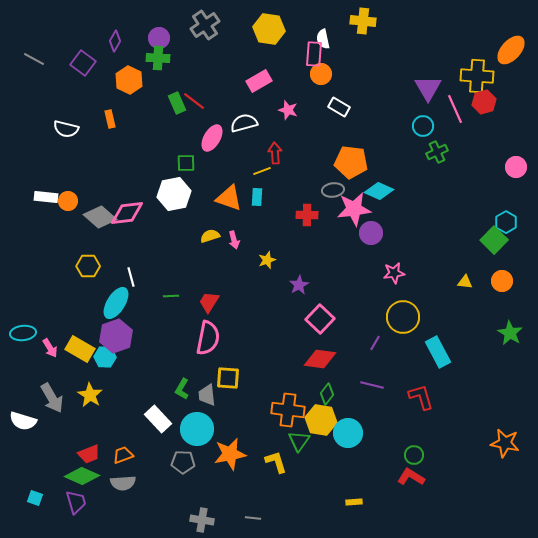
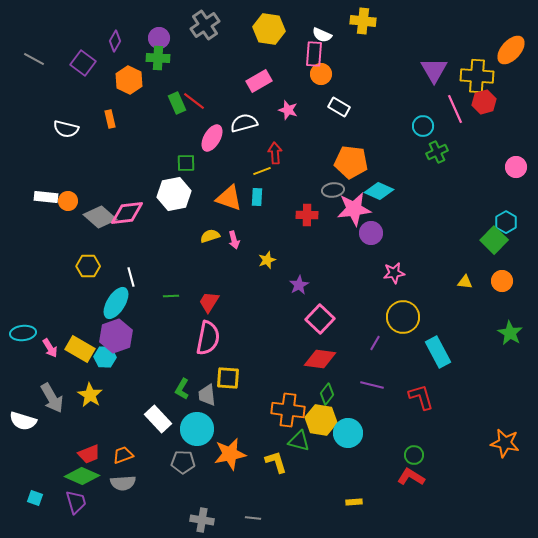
white semicircle at (323, 39): moved 1 px left, 4 px up; rotated 54 degrees counterclockwise
purple triangle at (428, 88): moved 6 px right, 18 px up
green triangle at (299, 441): rotated 50 degrees counterclockwise
